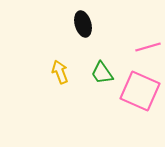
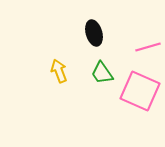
black ellipse: moved 11 px right, 9 px down
yellow arrow: moved 1 px left, 1 px up
